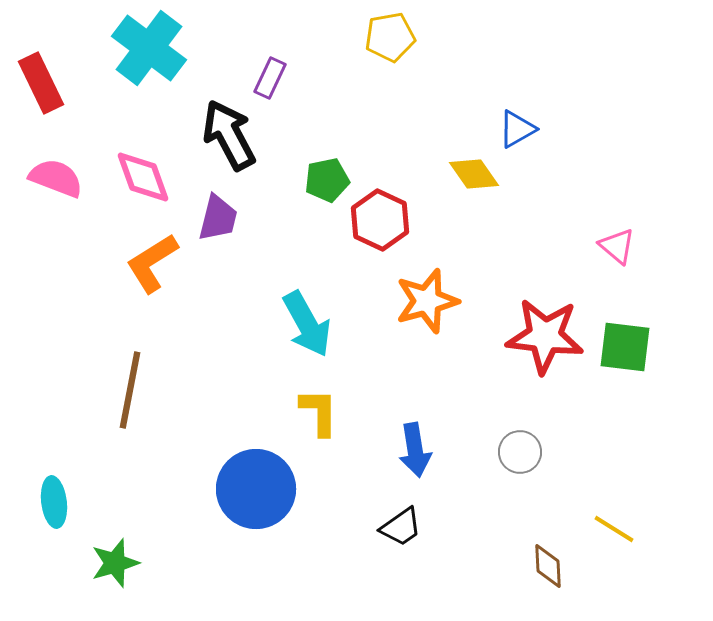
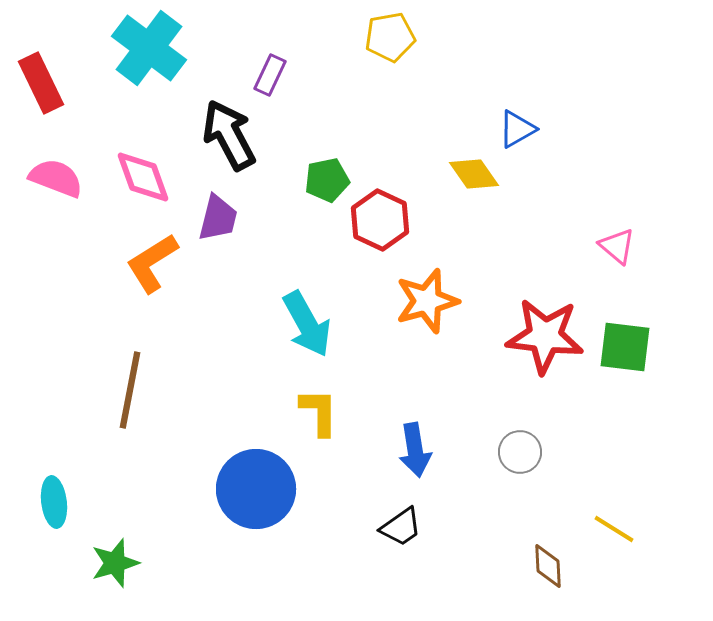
purple rectangle: moved 3 px up
